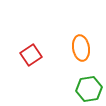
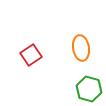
green hexagon: rotated 25 degrees clockwise
